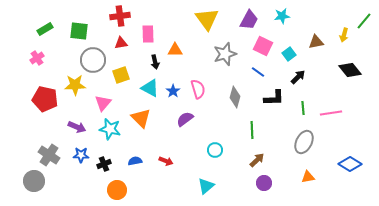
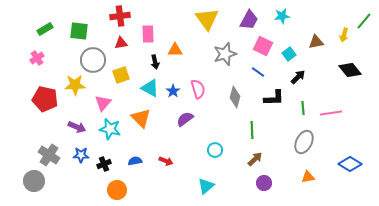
brown arrow at (257, 160): moved 2 px left, 1 px up
